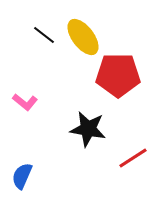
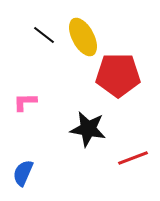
yellow ellipse: rotated 9 degrees clockwise
pink L-shape: rotated 140 degrees clockwise
red line: rotated 12 degrees clockwise
blue semicircle: moved 1 px right, 3 px up
